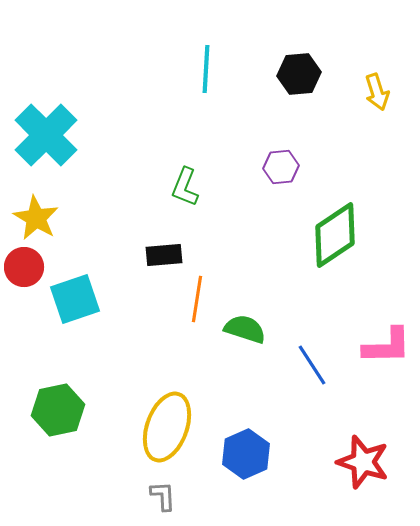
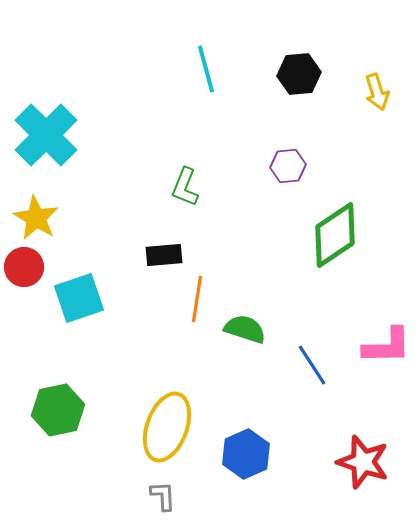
cyan line: rotated 18 degrees counterclockwise
purple hexagon: moved 7 px right, 1 px up
cyan square: moved 4 px right, 1 px up
